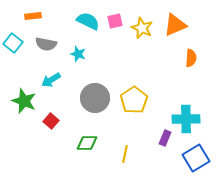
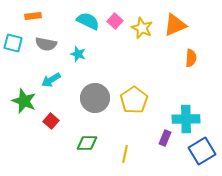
pink square: rotated 35 degrees counterclockwise
cyan square: rotated 24 degrees counterclockwise
blue square: moved 6 px right, 7 px up
